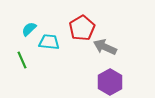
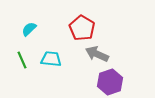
red pentagon: rotated 10 degrees counterclockwise
cyan trapezoid: moved 2 px right, 17 px down
gray arrow: moved 8 px left, 7 px down
purple hexagon: rotated 10 degrees clockwise
